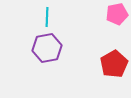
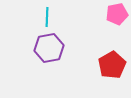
purple hexagon: moved 2 px right
red pentagon: moved 2 px left, 1 px down
